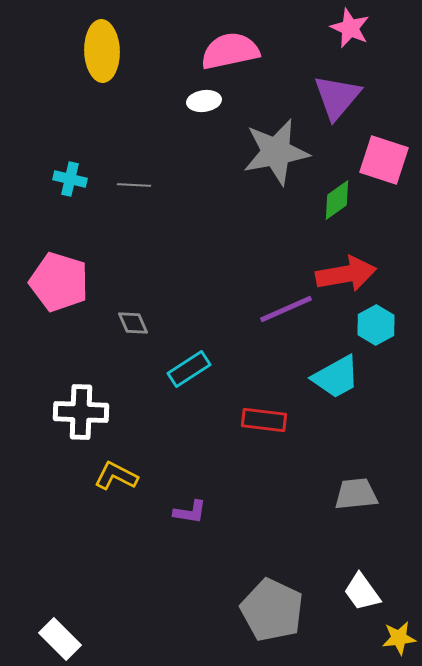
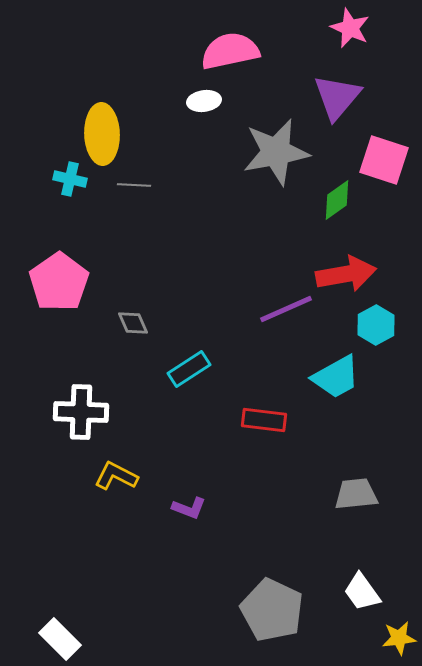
yellow ellipse: moved 83 px down
pink pentagon: rotated 20 degrees clockwise
purple L-shape: moved 1 px left, 4 px up; rotated 12 degrees clockwise
